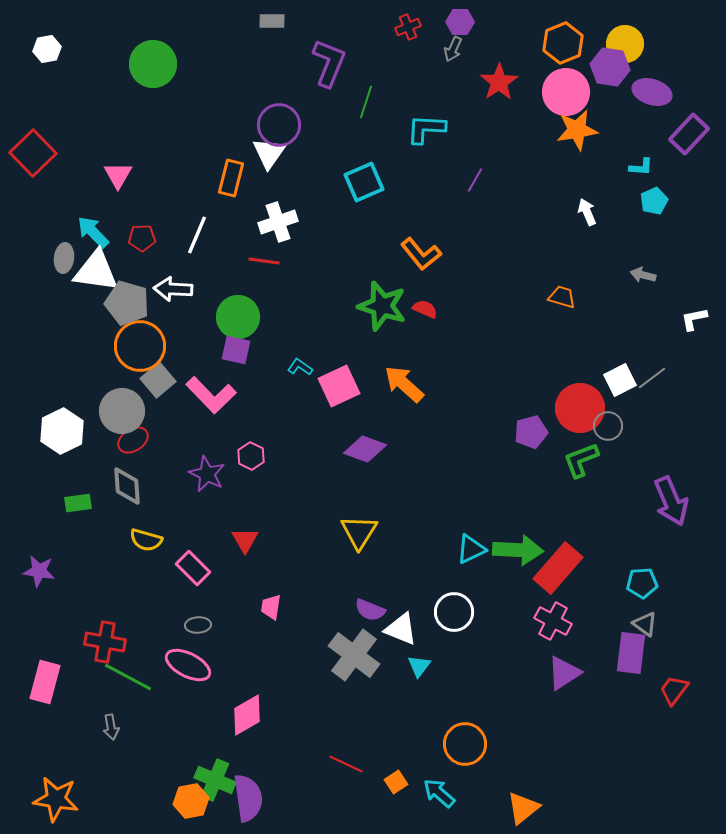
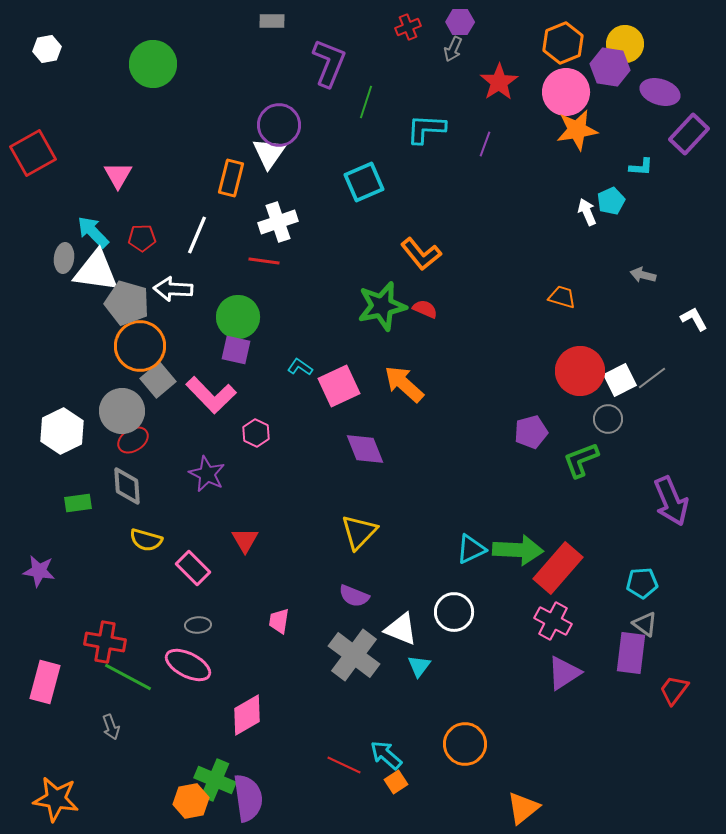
purple ellipse at (652, 92): moved 8 px right
red square at (33, 153): rotated 15 degrees clockwise
purple line at (475, 180): moved 10 px right, 36 px up; rotated 10 degrees counterclockwise
cyan pentagon at (654, 201): moved 43 px left
green star at (382, 306): rotated 30 degrees counterclockwise
white L-shape at (694, 319): rotated 72 degrees clockwise
red circle at (580, 408): moved 37 px up
gray circle at (608, 426): moved 7 px up
purple diamond at (365, 449): rotated 48 degrees clockwise
pink hexagon at (251, 456): moved 5 px right, 23 px up
yellow triangle at (359, 532): rotated 12 degrees clockwise
pink trapezoid at (271, 607): moved 8 px right, 14 px down
purple semicircle at (370, 610): moved 16 px left, 14 px up
gray arrow at (111, 727): rotated 10 degrees counterclockwise
red line at (346, 764): moved 2 px left, 1 px down
cyan arrow at (439, 793): moved 53 px left, 38 px up
